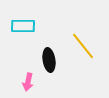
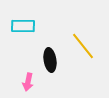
black ellipse: moved 1 px right
